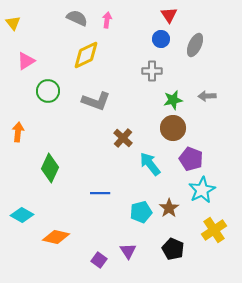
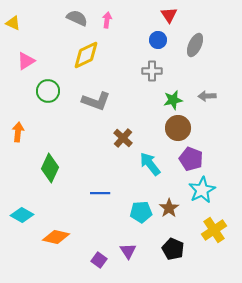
yellow triangle: rotated 28 degrees counterclockwise
blue circle: moved 3 px left, 1 px down
brown circle: moved 5 px right
cyan pentagon: rotated 10 degrees clockwise
